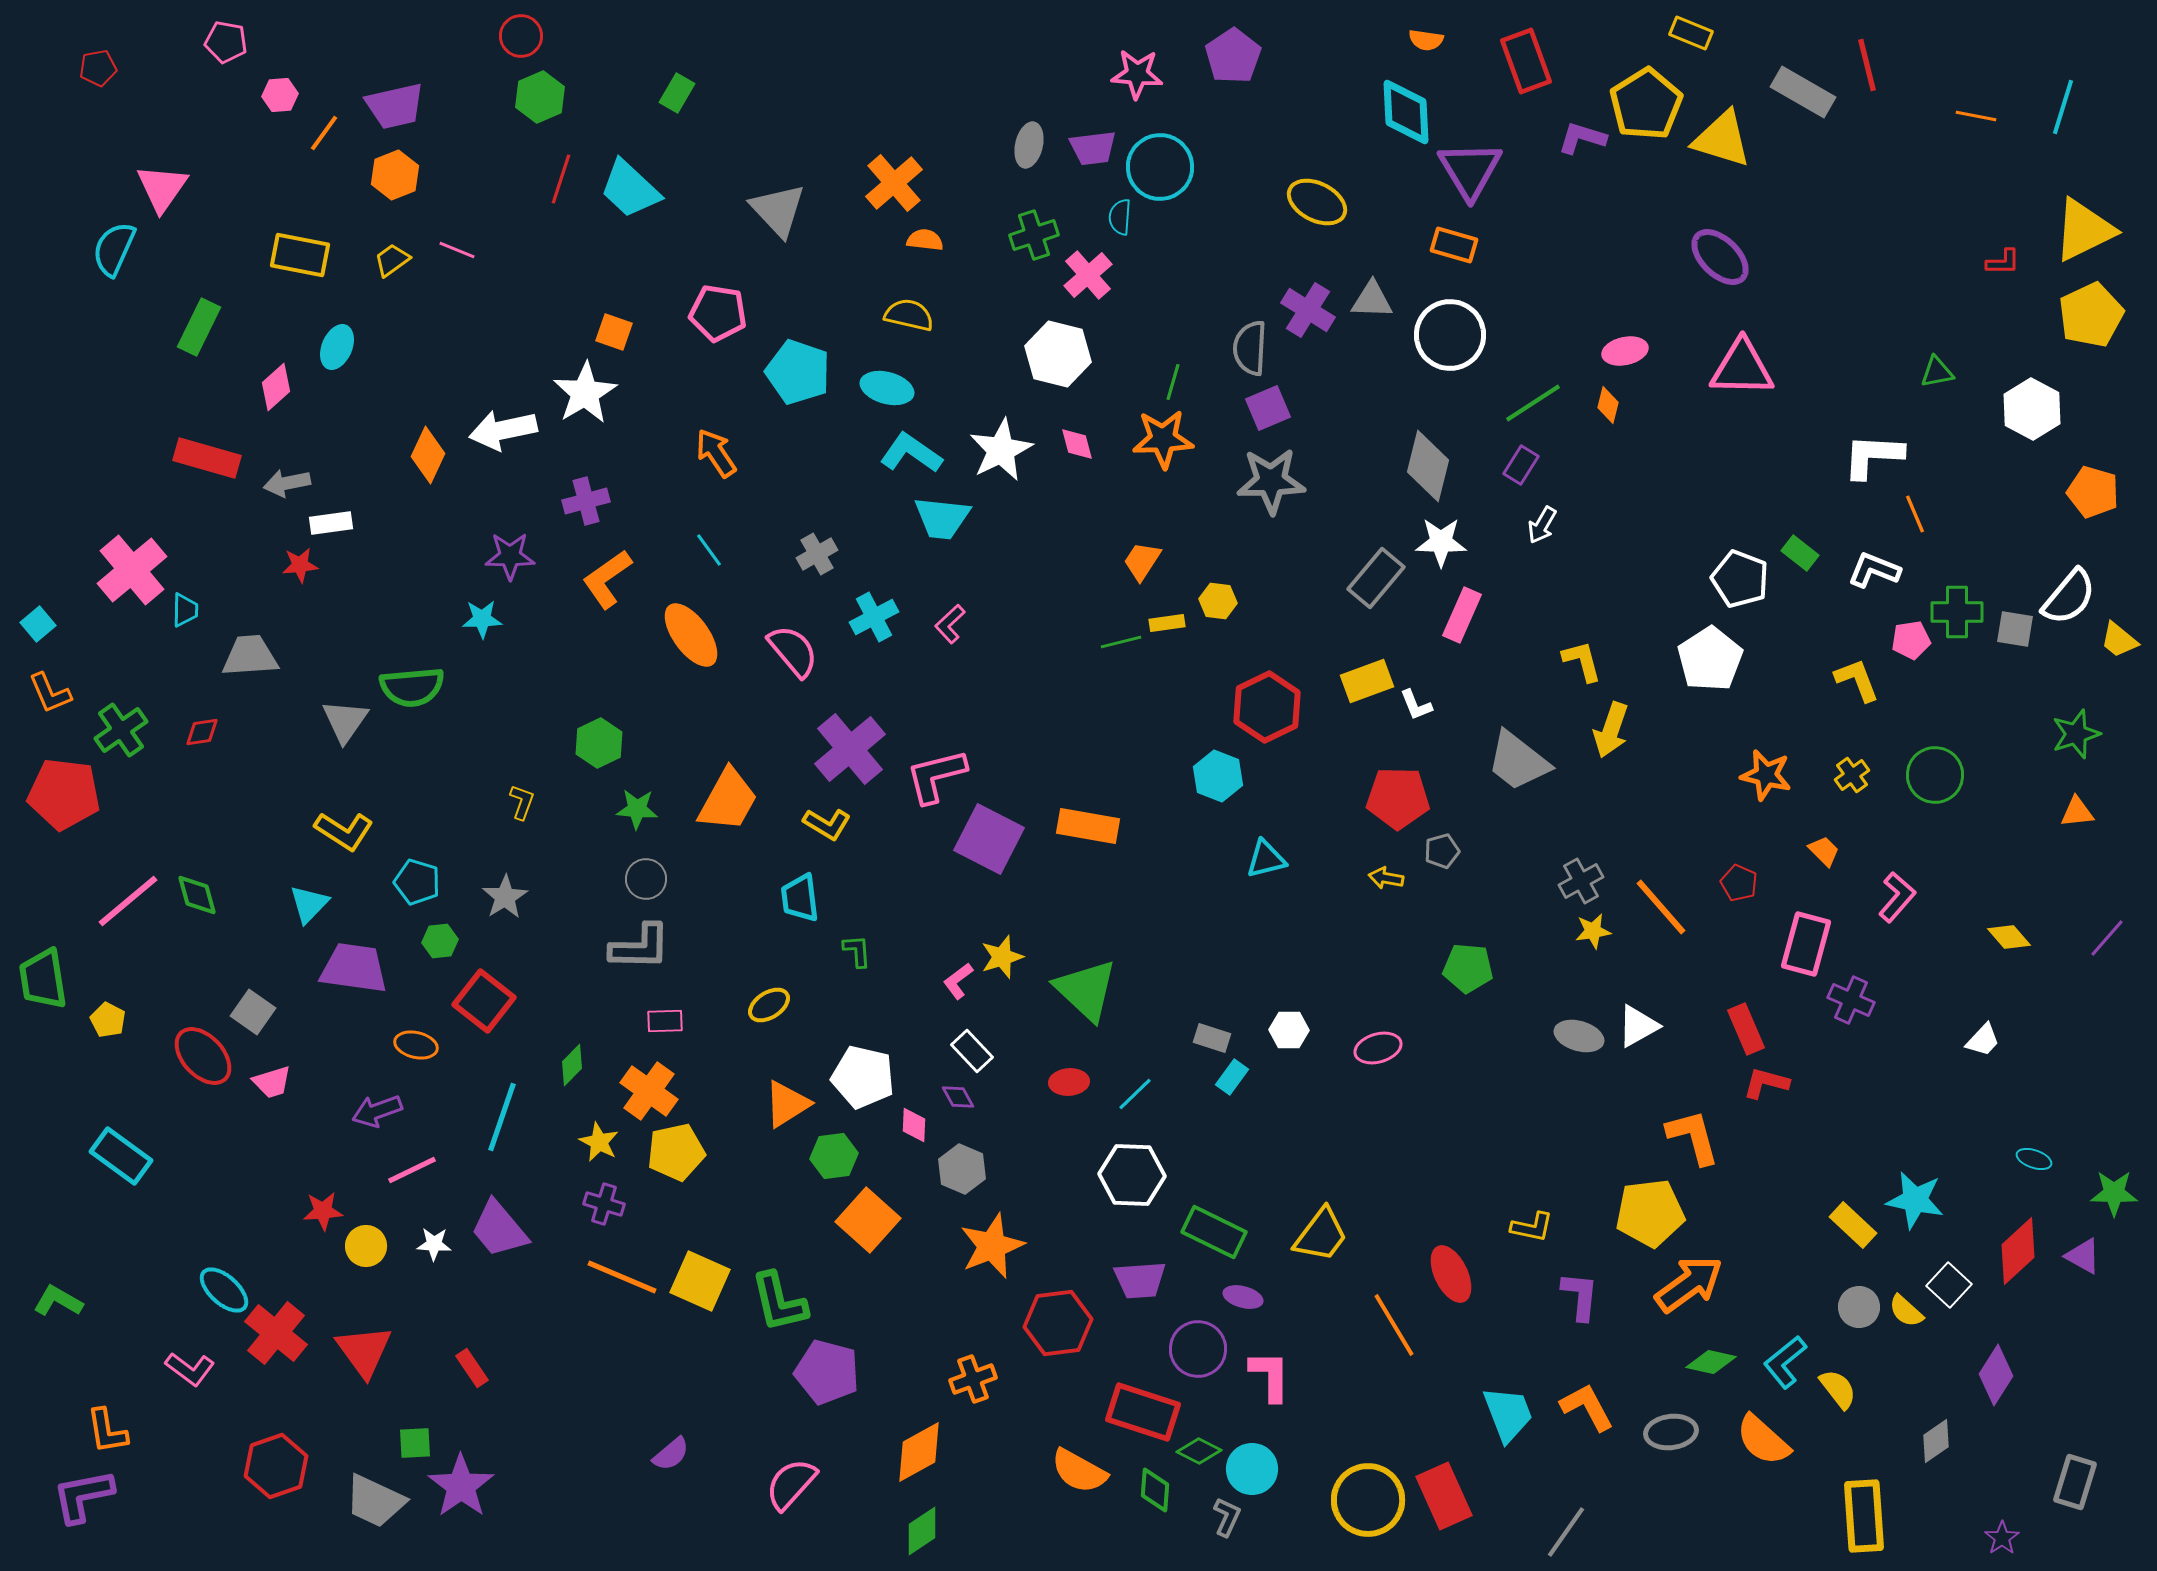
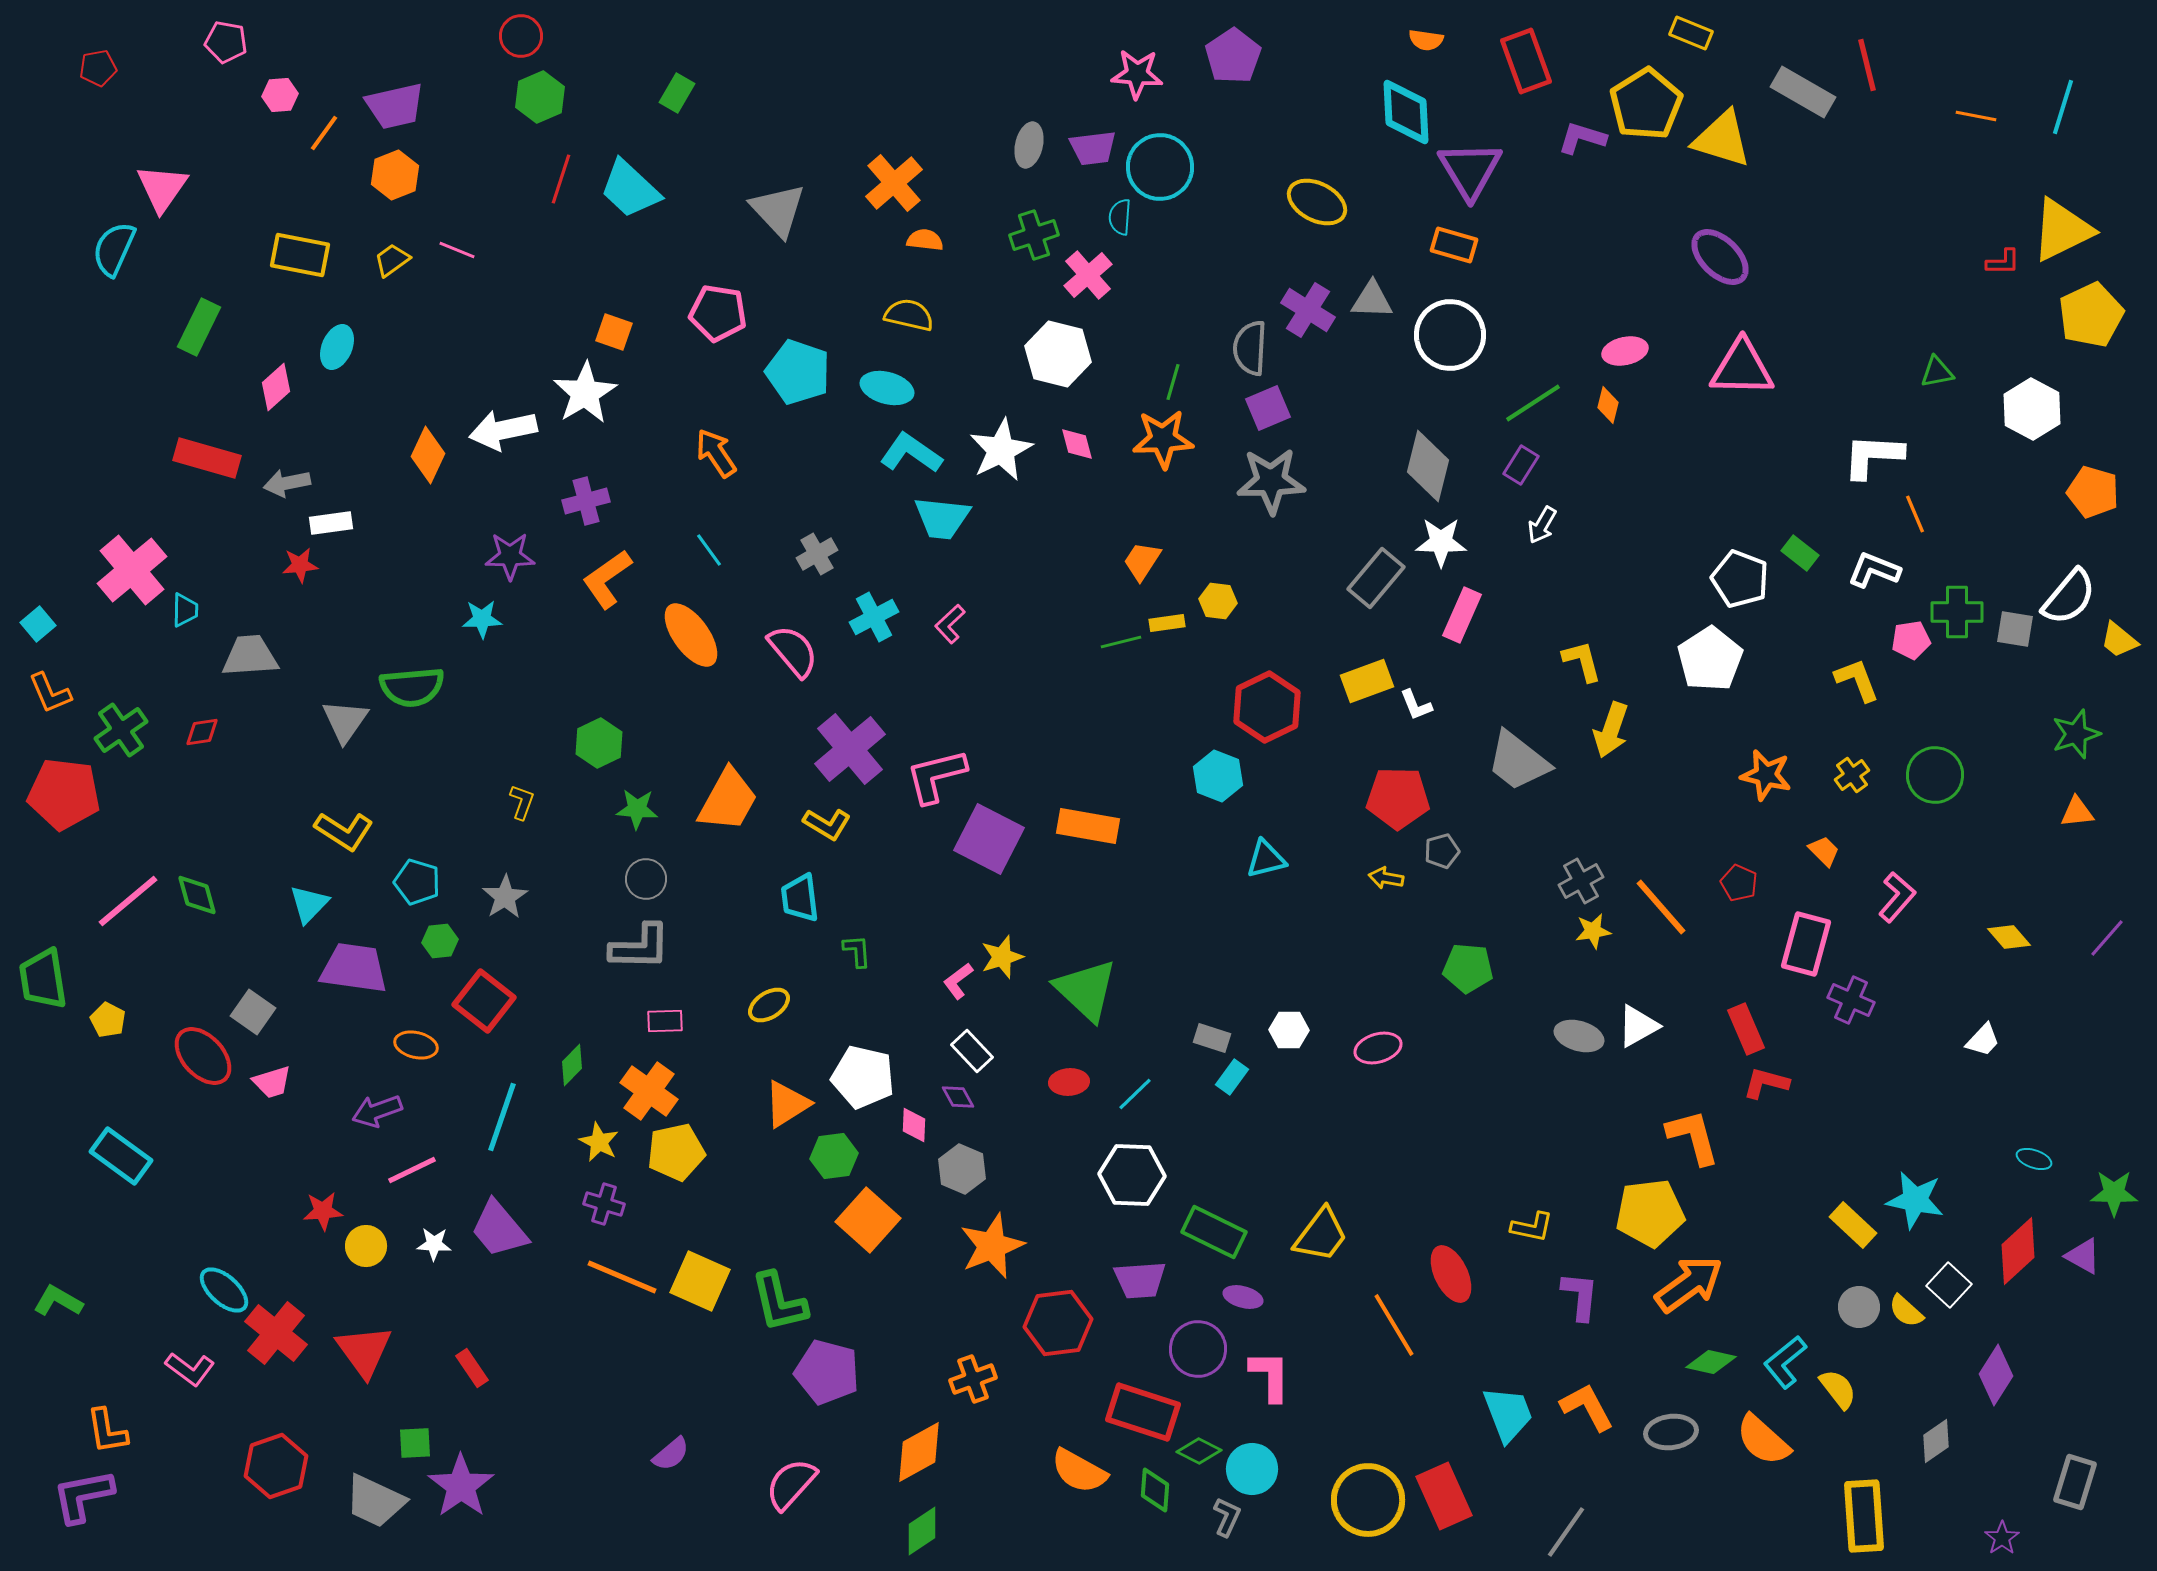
yellow triangle at (2084, 230): moved 22 px left
